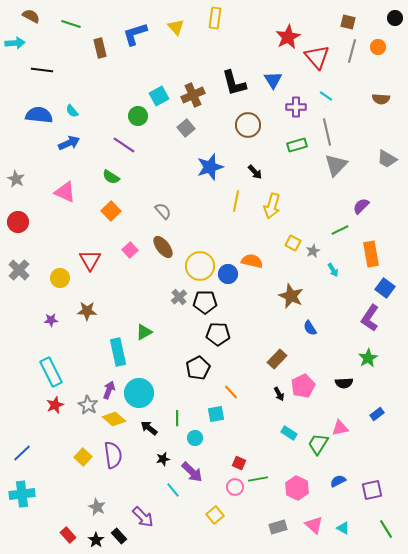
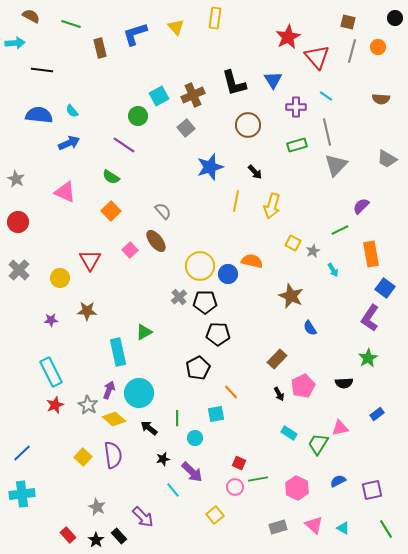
brown ellipse at (163, 247): moved 7 px left, 6 px up
